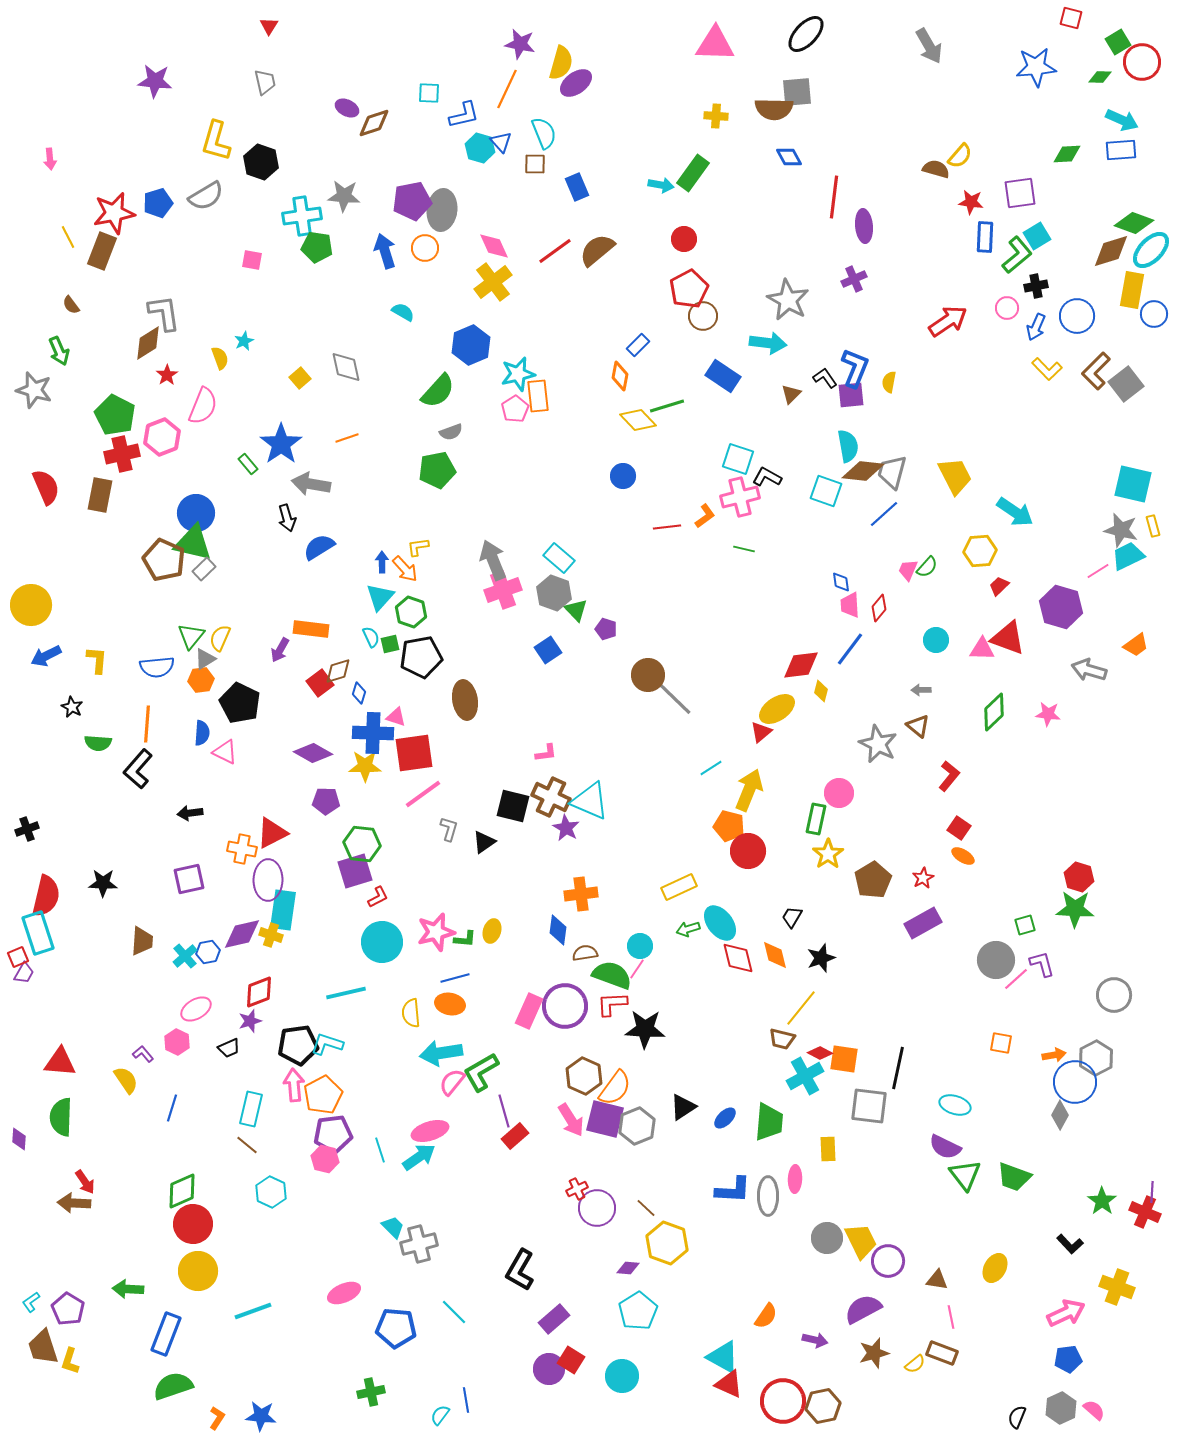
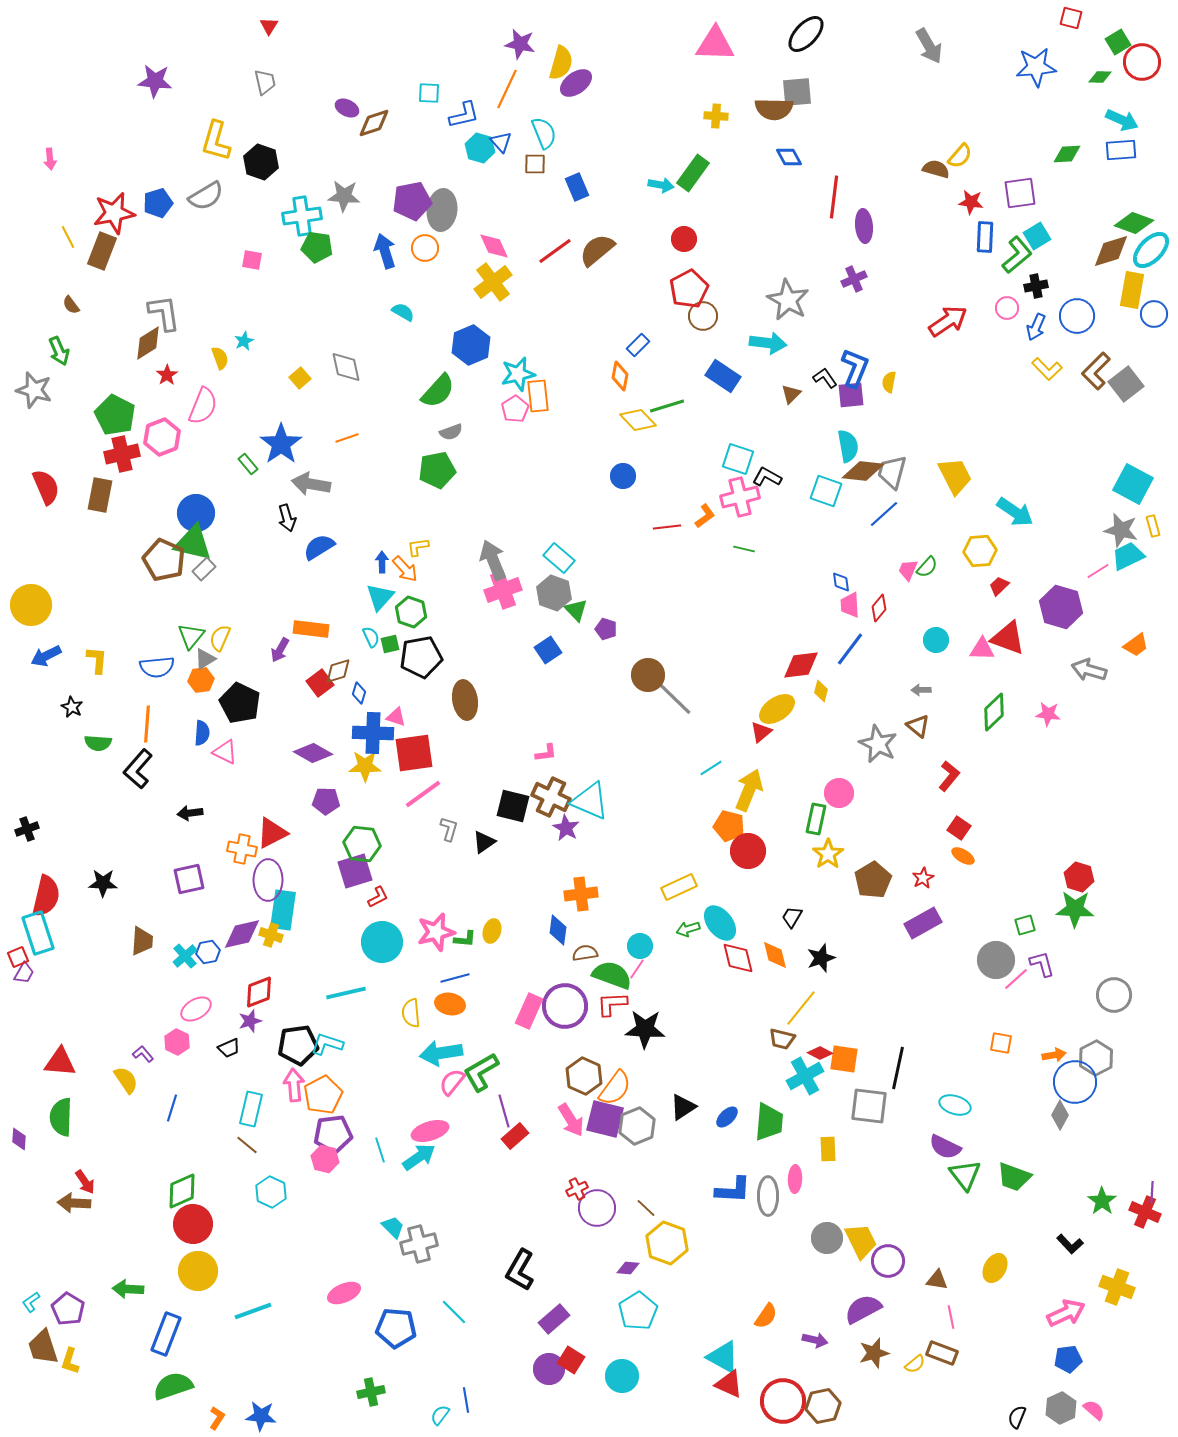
cyan square at (1133, 484): rotated 15 degrees clockwise
blue ellipse at (725, 1118): moved 2 px right, 1 px up
